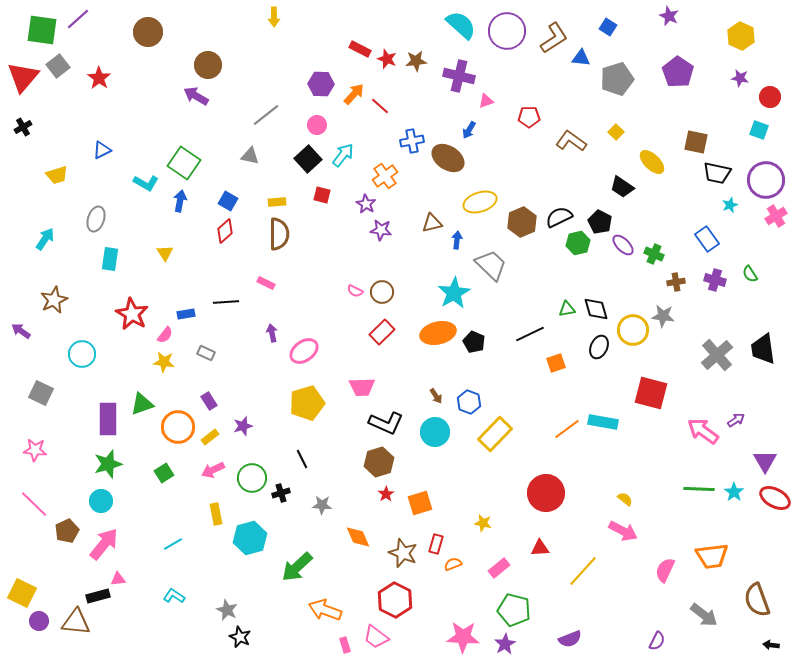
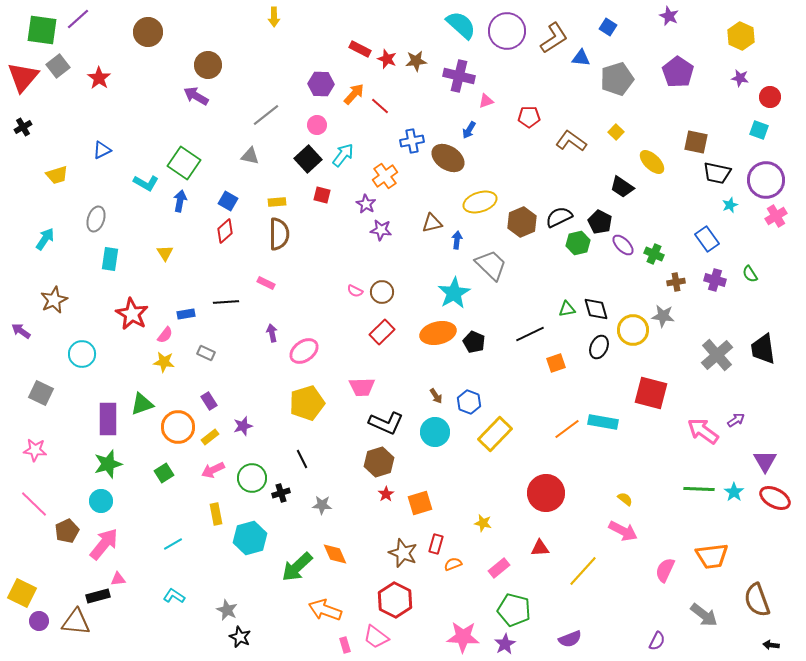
orange diamond at (358, 537): moved 23 px left, 17 px down
